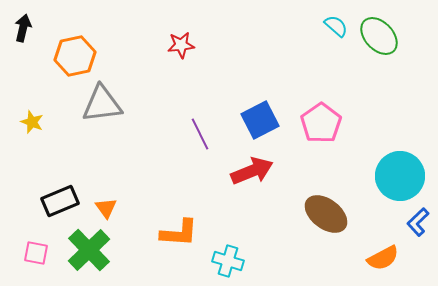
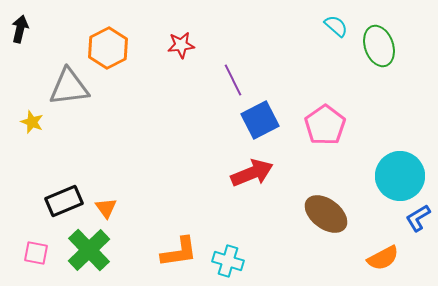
black arrow: moved 3 px left, 1 px down
green ellipse: moved 10 px down; rotated 24 degrees clockwise
orange hexagon: moved 33 px right, 8 px up; rotated 15 degrees counterclockwise
gray triangle: moved 33 px left, 17 px up
pink pentagon: moved 4 px right, 2 px down
purple line: moved 33 px right, 54 px up
red arrow: moved 2 px down
black rectangle: moved 4 px right
blue L-shape: moved 4 px up; rotated 12 degrees clockwise
orange L-shape: moved 19 px down; rotated 12 degrees counterclockwise
